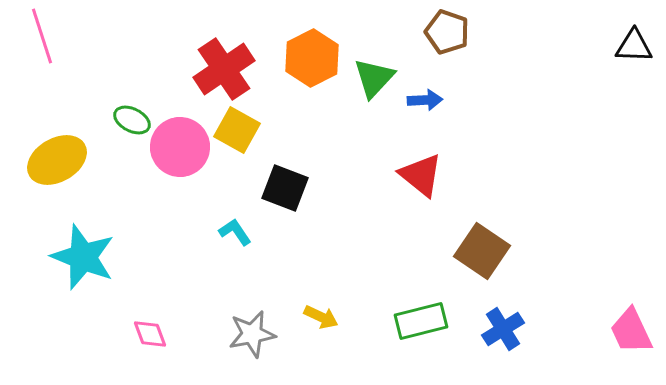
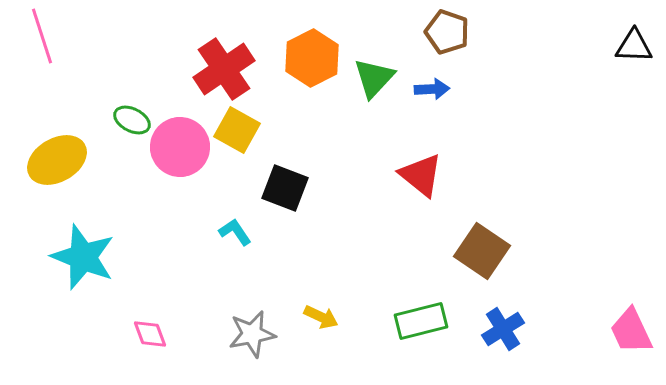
blue arrow: moved 7 px right, 11 px up
